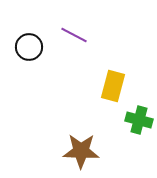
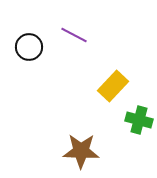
yellow rectangle: rotated 28 degrees clockwise
